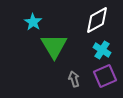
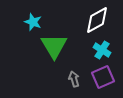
cyan star: rotated 12 degrees counterclockwise
purple square: moved 2 px left, 1 px down
